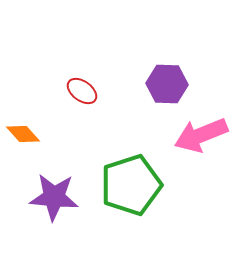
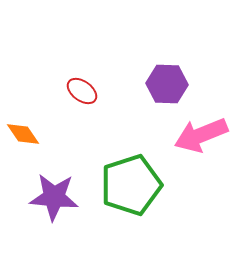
orange diamond: rotated 8 degrees clockwise
